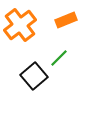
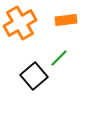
orange rectangle: rotated 15 degrees clockwise
orange cross: moved 2 px up; rotated 8 degrees clockwise
